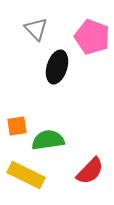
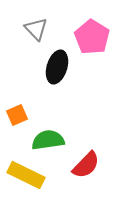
pink pentagon: rotated 12 degrees clockwise
orange square: moved 11 px up; rotated 15 degrees counterclockwise
red semicircle: moved 4 px left, 6 px up
